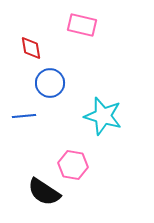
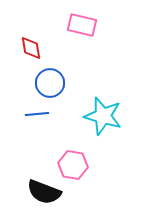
blue line: moved 13 px right, 2 px up
black semicircle: rotated 12 degrees counterclockwise
